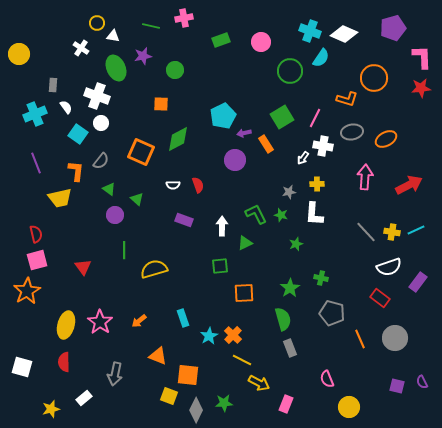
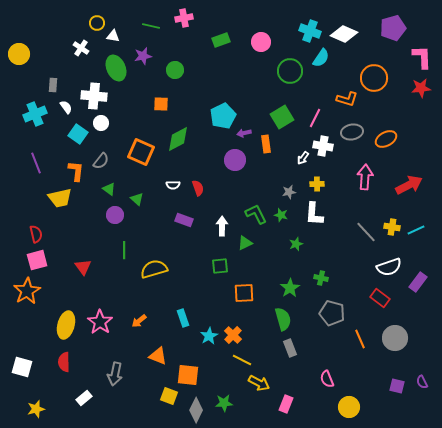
white cross at (97, 96): moved 3 px left; rotated 15 degrees counterclockwise
orange rectangle at (266, 144): rotated 24 degrees clockwise
red semicircle at (198, 185): moved 3 px down
yellow cross at (392, 232): moved 5 px up
yellow star at (51, 409): moved 15 px left
